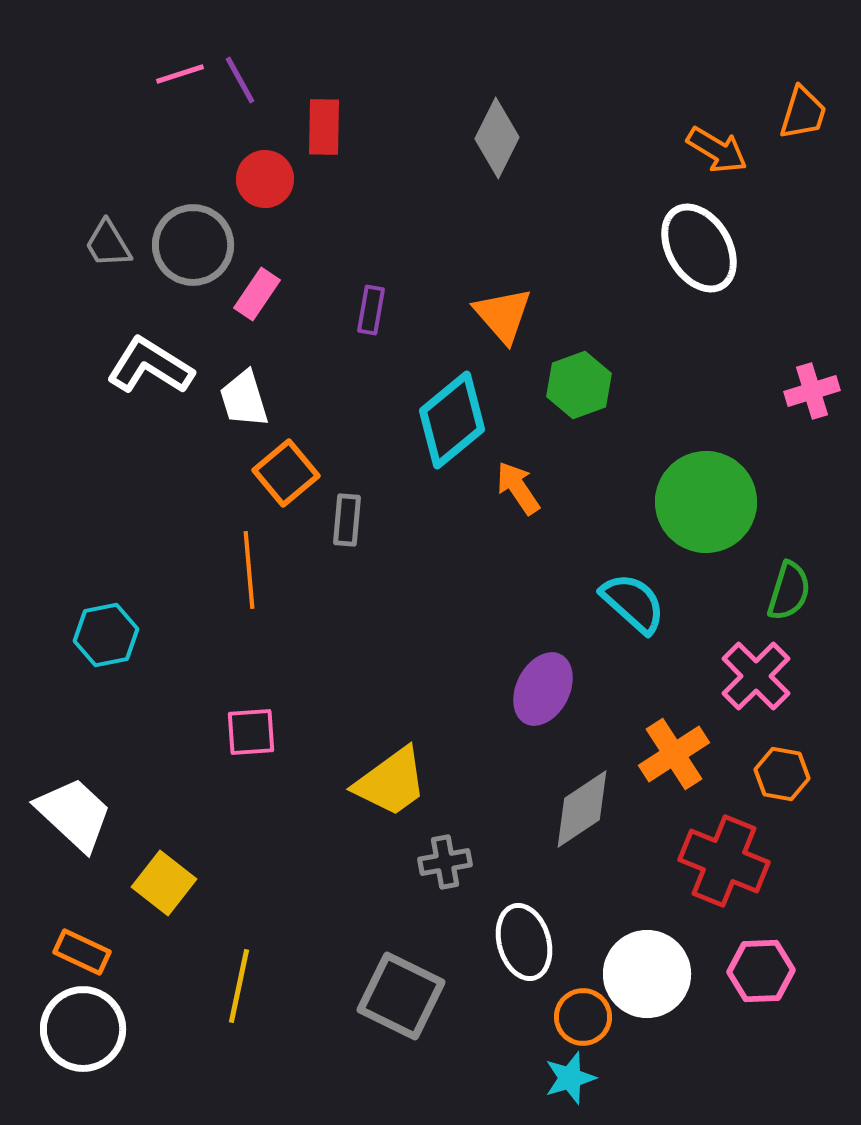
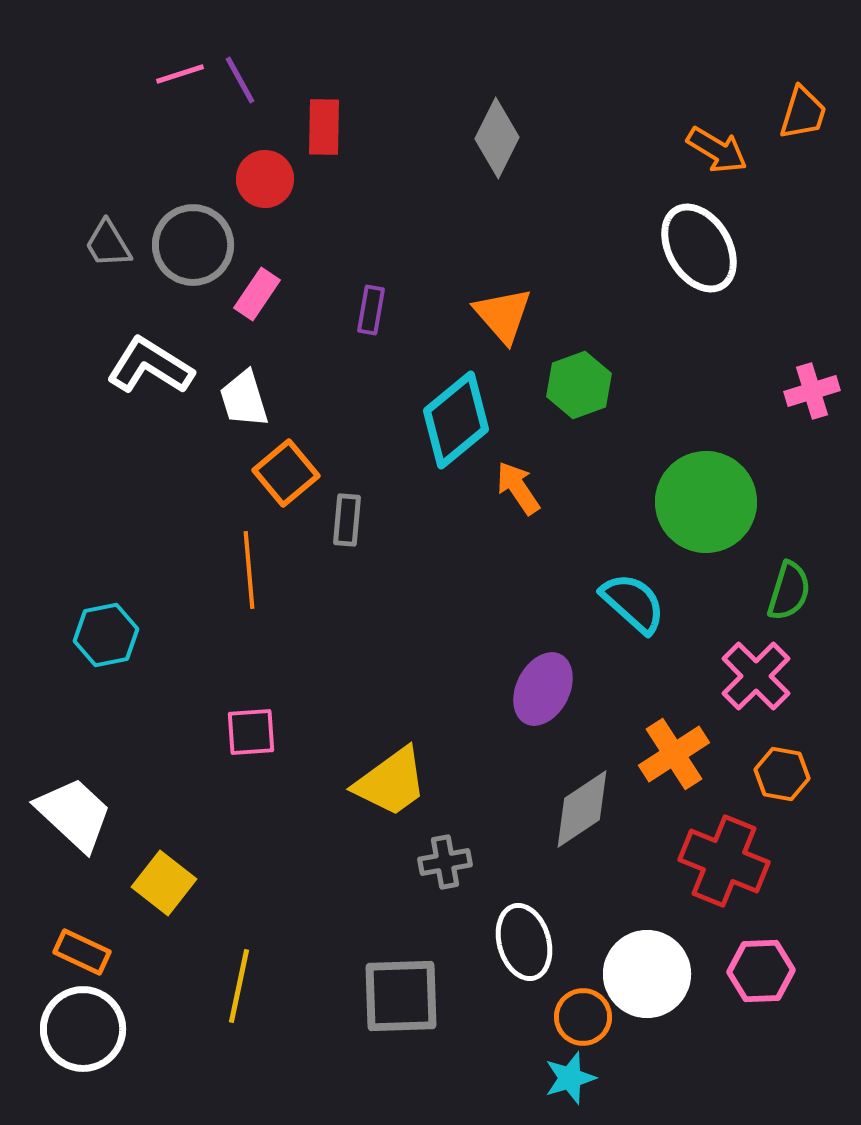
cyan diamond at (452, 420): moved 4 px right
gray square at (401, 996): rotated 28 degrees counterclockwise
